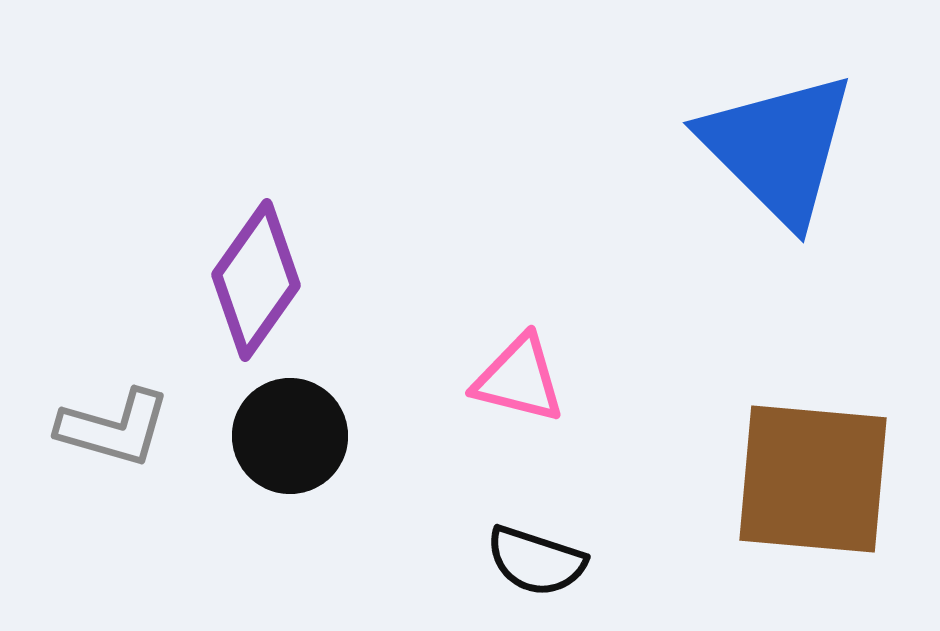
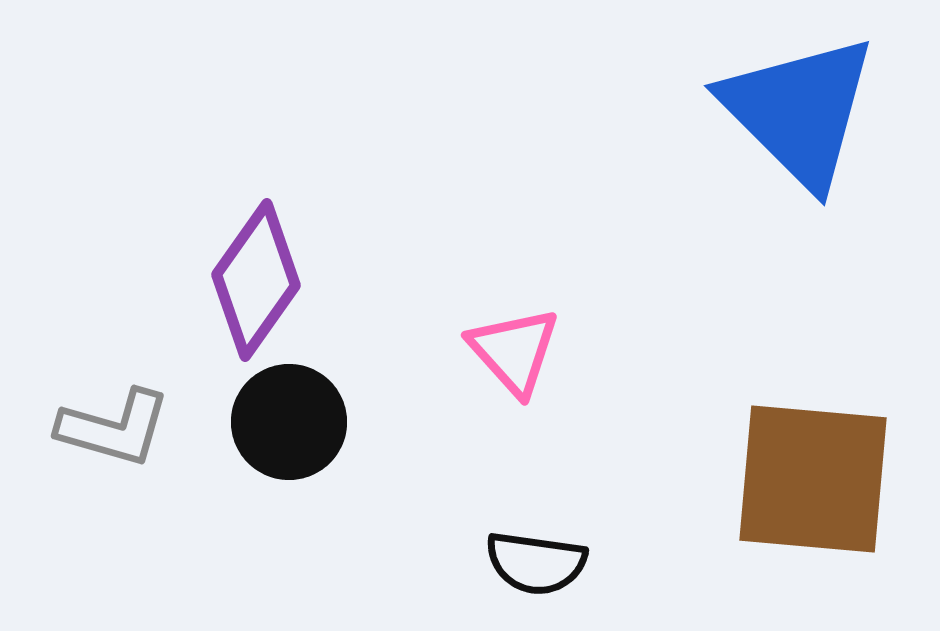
blue triangle: moved 21 px right, 37 px up
pink triangle: moved 5 px left, 28 px up; rotated 34 degrees clockwise
black circle: moved 1 px left, 14 px up
black semicircle: moved 2 px down; rotated 10 degrees counterclockwise
